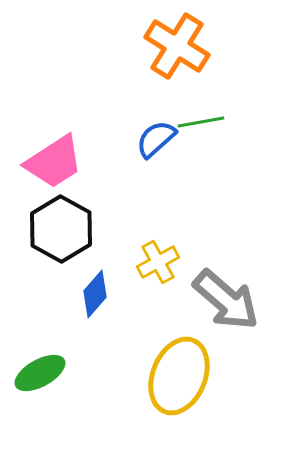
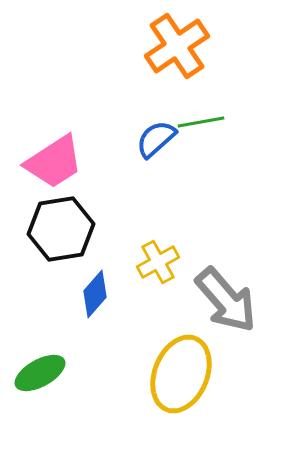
orange cross: rotated 24 degrees clockwise
black hexagon: rotated 22 degrees clockwise
gray arrow: rotated 8 degrees clockwise
yellow ellipse: moved 2 px right, 2 px up
